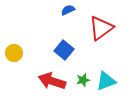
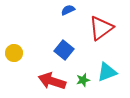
cyan triangle: moved 1 px right, 9 px up
